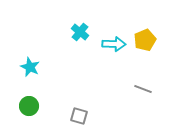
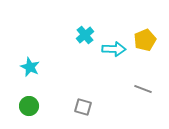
cyan cross: moved 5 px right, 3 px down; rotated 12 degrees clockwise
cyan arrow: moved 5 px down
gray square: moved 4 px right, 9 px up
